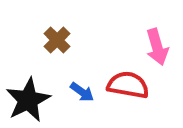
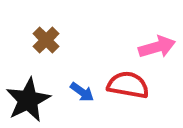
brown cross: moved 11 px left
pink arrow: rotated 90 degrees counterclockwise
